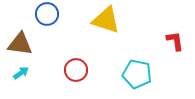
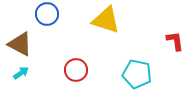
brown triangle: rotated 20 degrees clockwise
